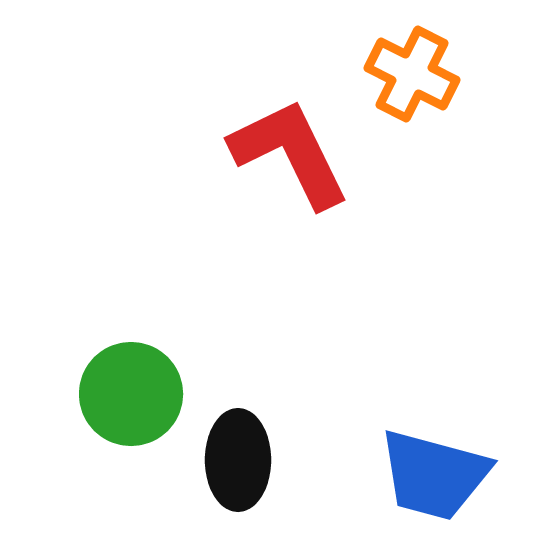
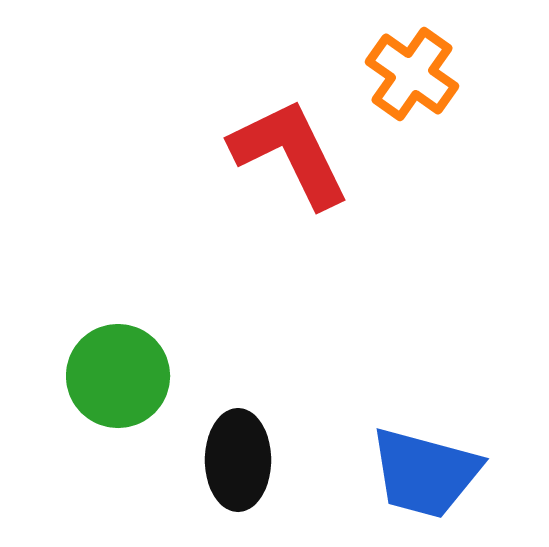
orange cross: rotated 8 degrees clockwise
green circle: moved 13 px left, 18 px up
blue trapezoid: moved 9 px left, 2 px up
